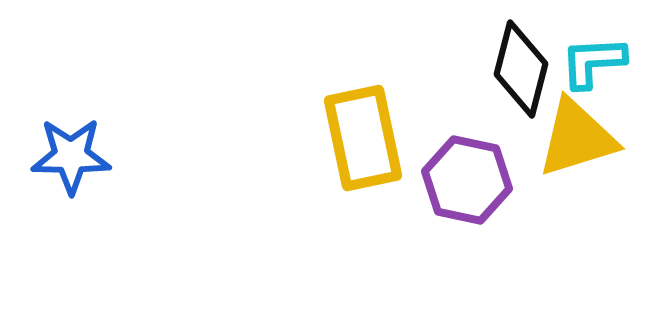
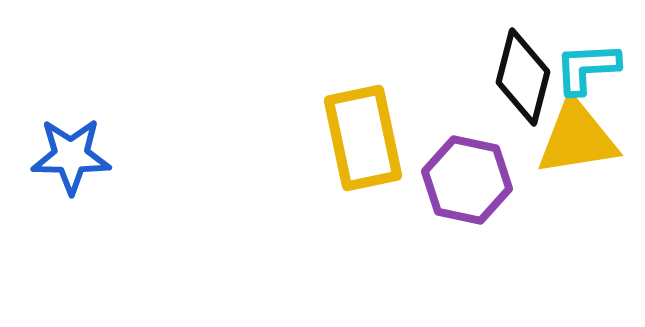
cyan L-shape: moved 6 px left, 6 px down
black diamond: moved 2 px right, 8 px down
yellow triangle: rotated 8 degrees clockwise
